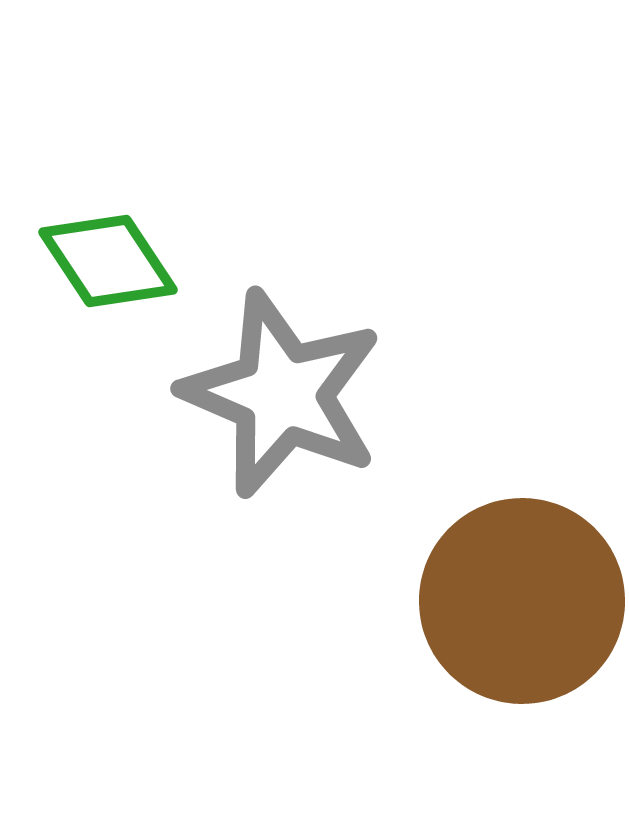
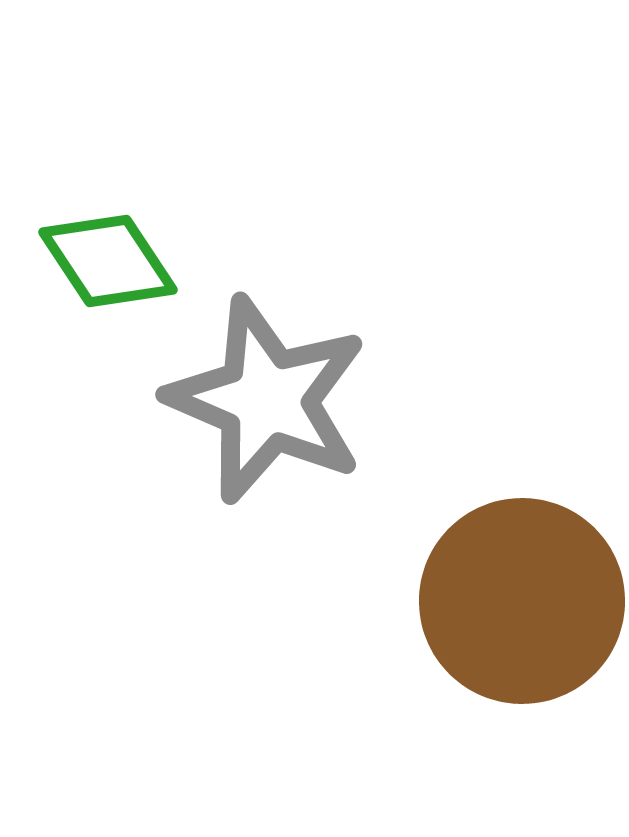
gray star: moved 15 px left, 6 px down
